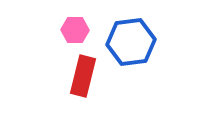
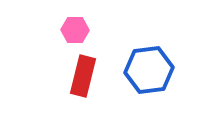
blue hexagon: moved 18 px right, 28 px down
